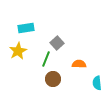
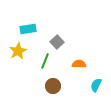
cyan rectangle: moved 2 px right, 1 px down
gray square: moved 1 px up
green line: moved 1 px left, 2 px down
brown circle: moved 7 px down
cyan semicircle: moved 1 px left, 2 px down; rotated 32 degrees clockwise
